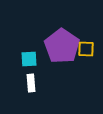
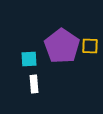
yellow square: moved 4 px right, 3 px up
white rectangle: moved 3 px right, 1 px down
